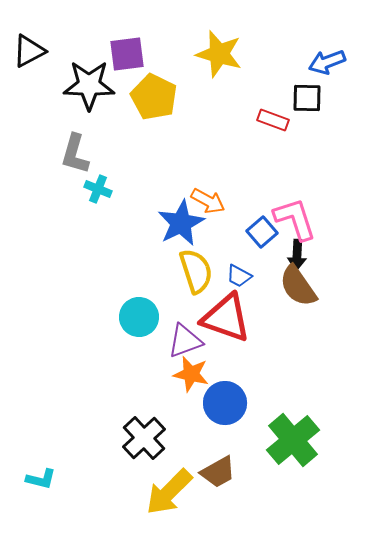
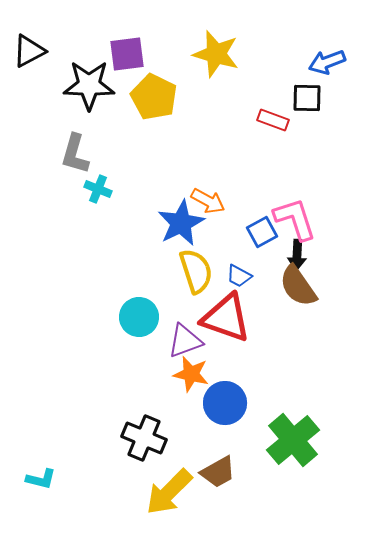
yellow star: moved 3 px left
blue square: rotated 12 degrees clockwise
black cross: rotated 24 degrees counterclockwise
